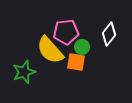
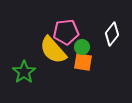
white diamond: moved 3 px right
yellow semicircle: moved 3 px right
orange square: moved 7 px right
green star: rotated 15 degrees counterclockwise
